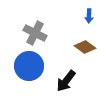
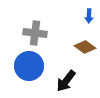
gray cross: rotated 20 degrees counterclockwise
